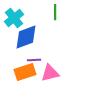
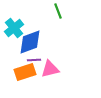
green line: moved 3 px right, 1 px up; rotated 21 degrees counterclockwise
cyan cross: moved 10 px down
blue diamond: moved 4 px right, 5 px down
pink triangle: moved 4 px up
